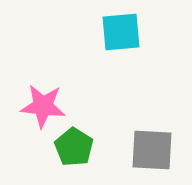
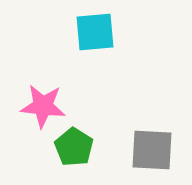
cyan square: moved 26 px left
